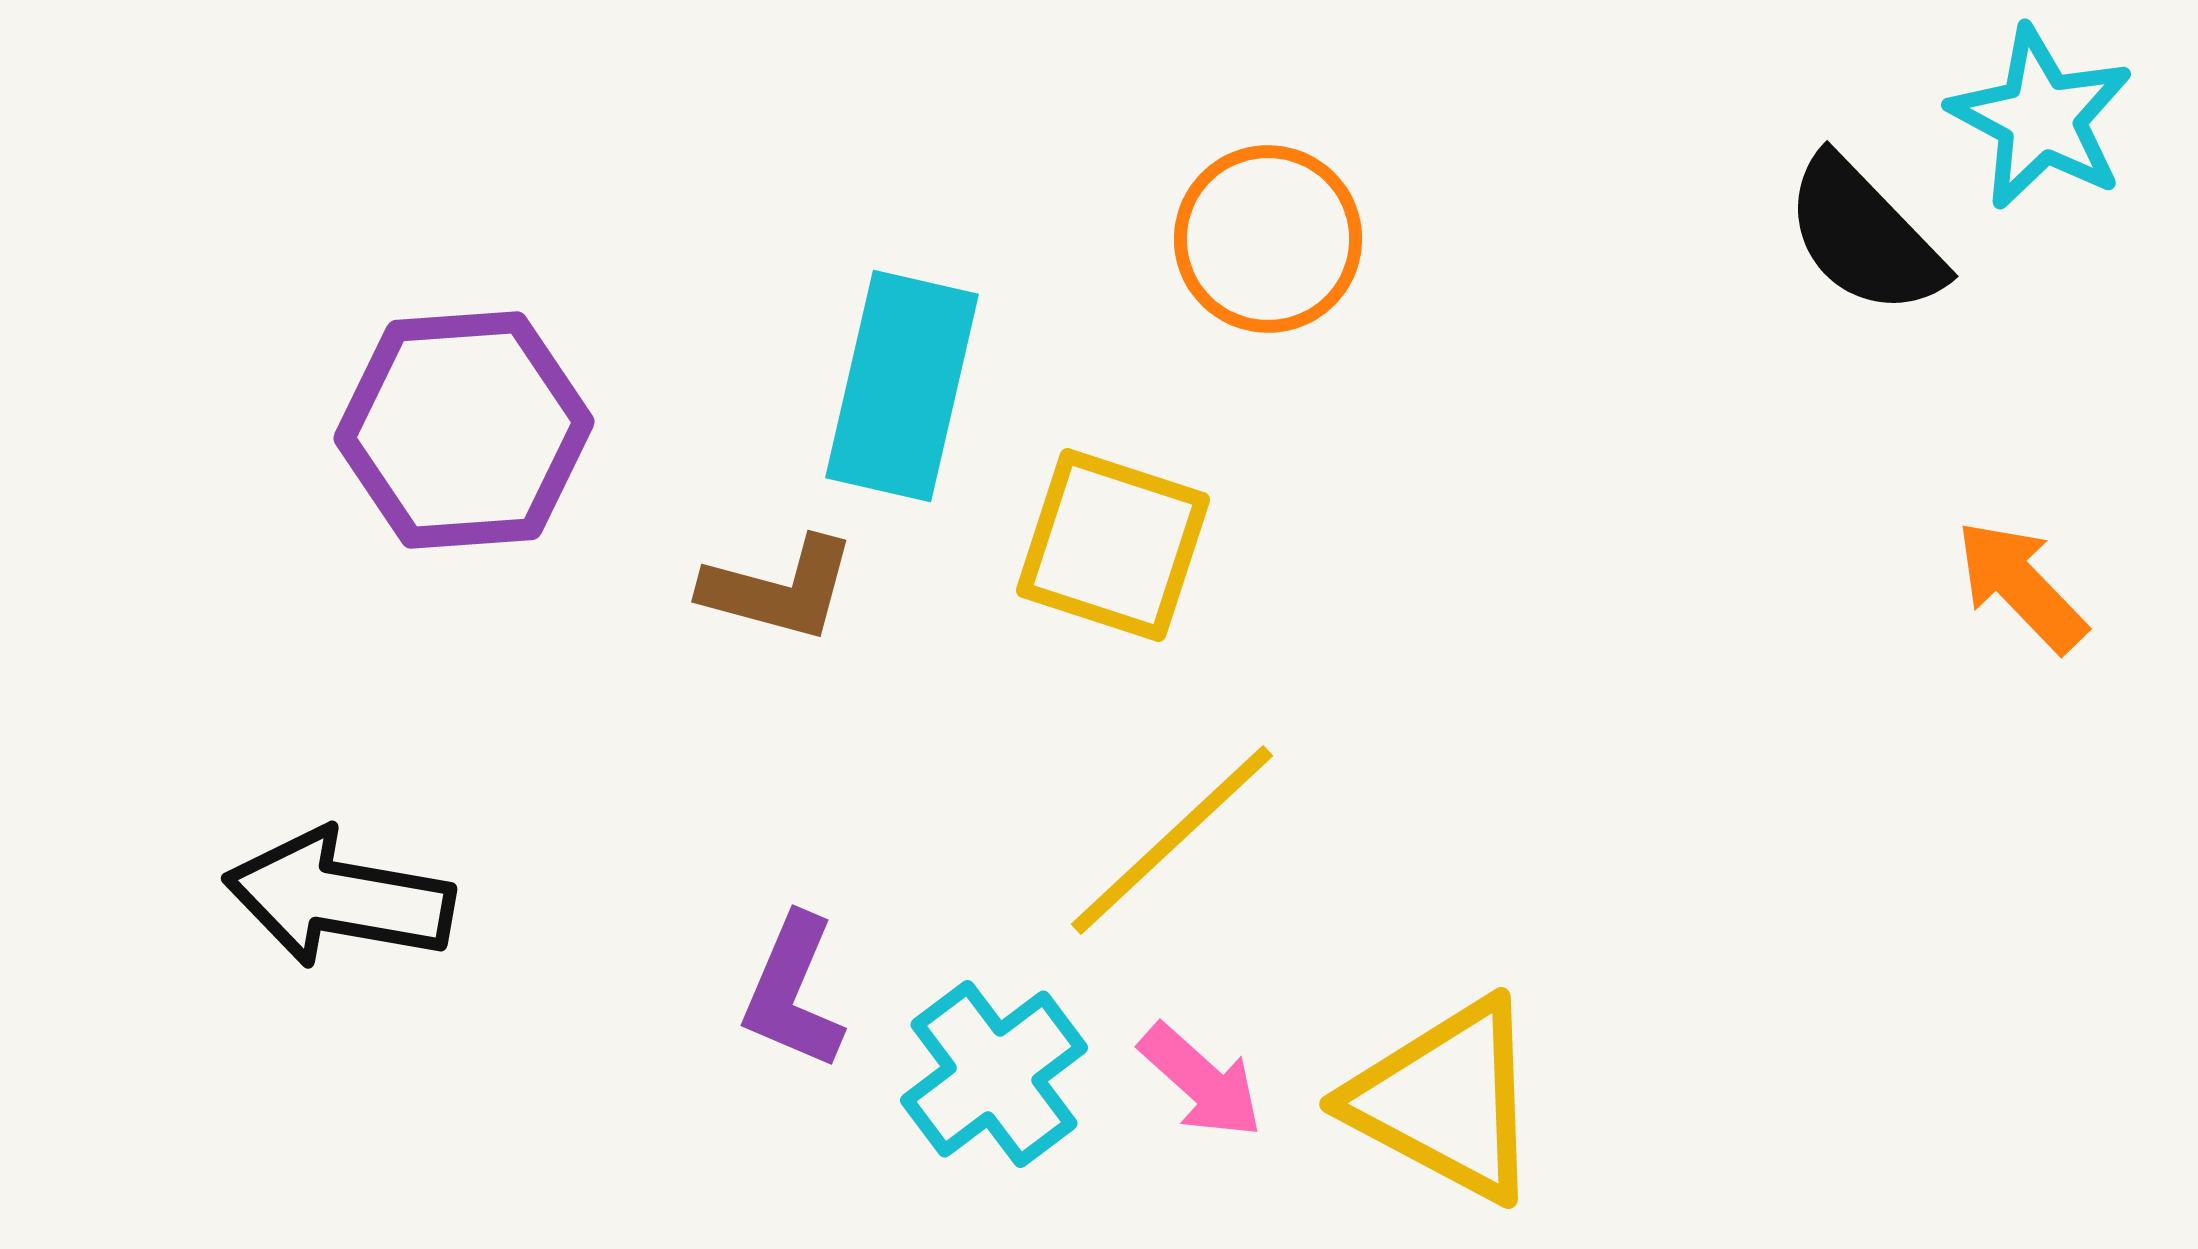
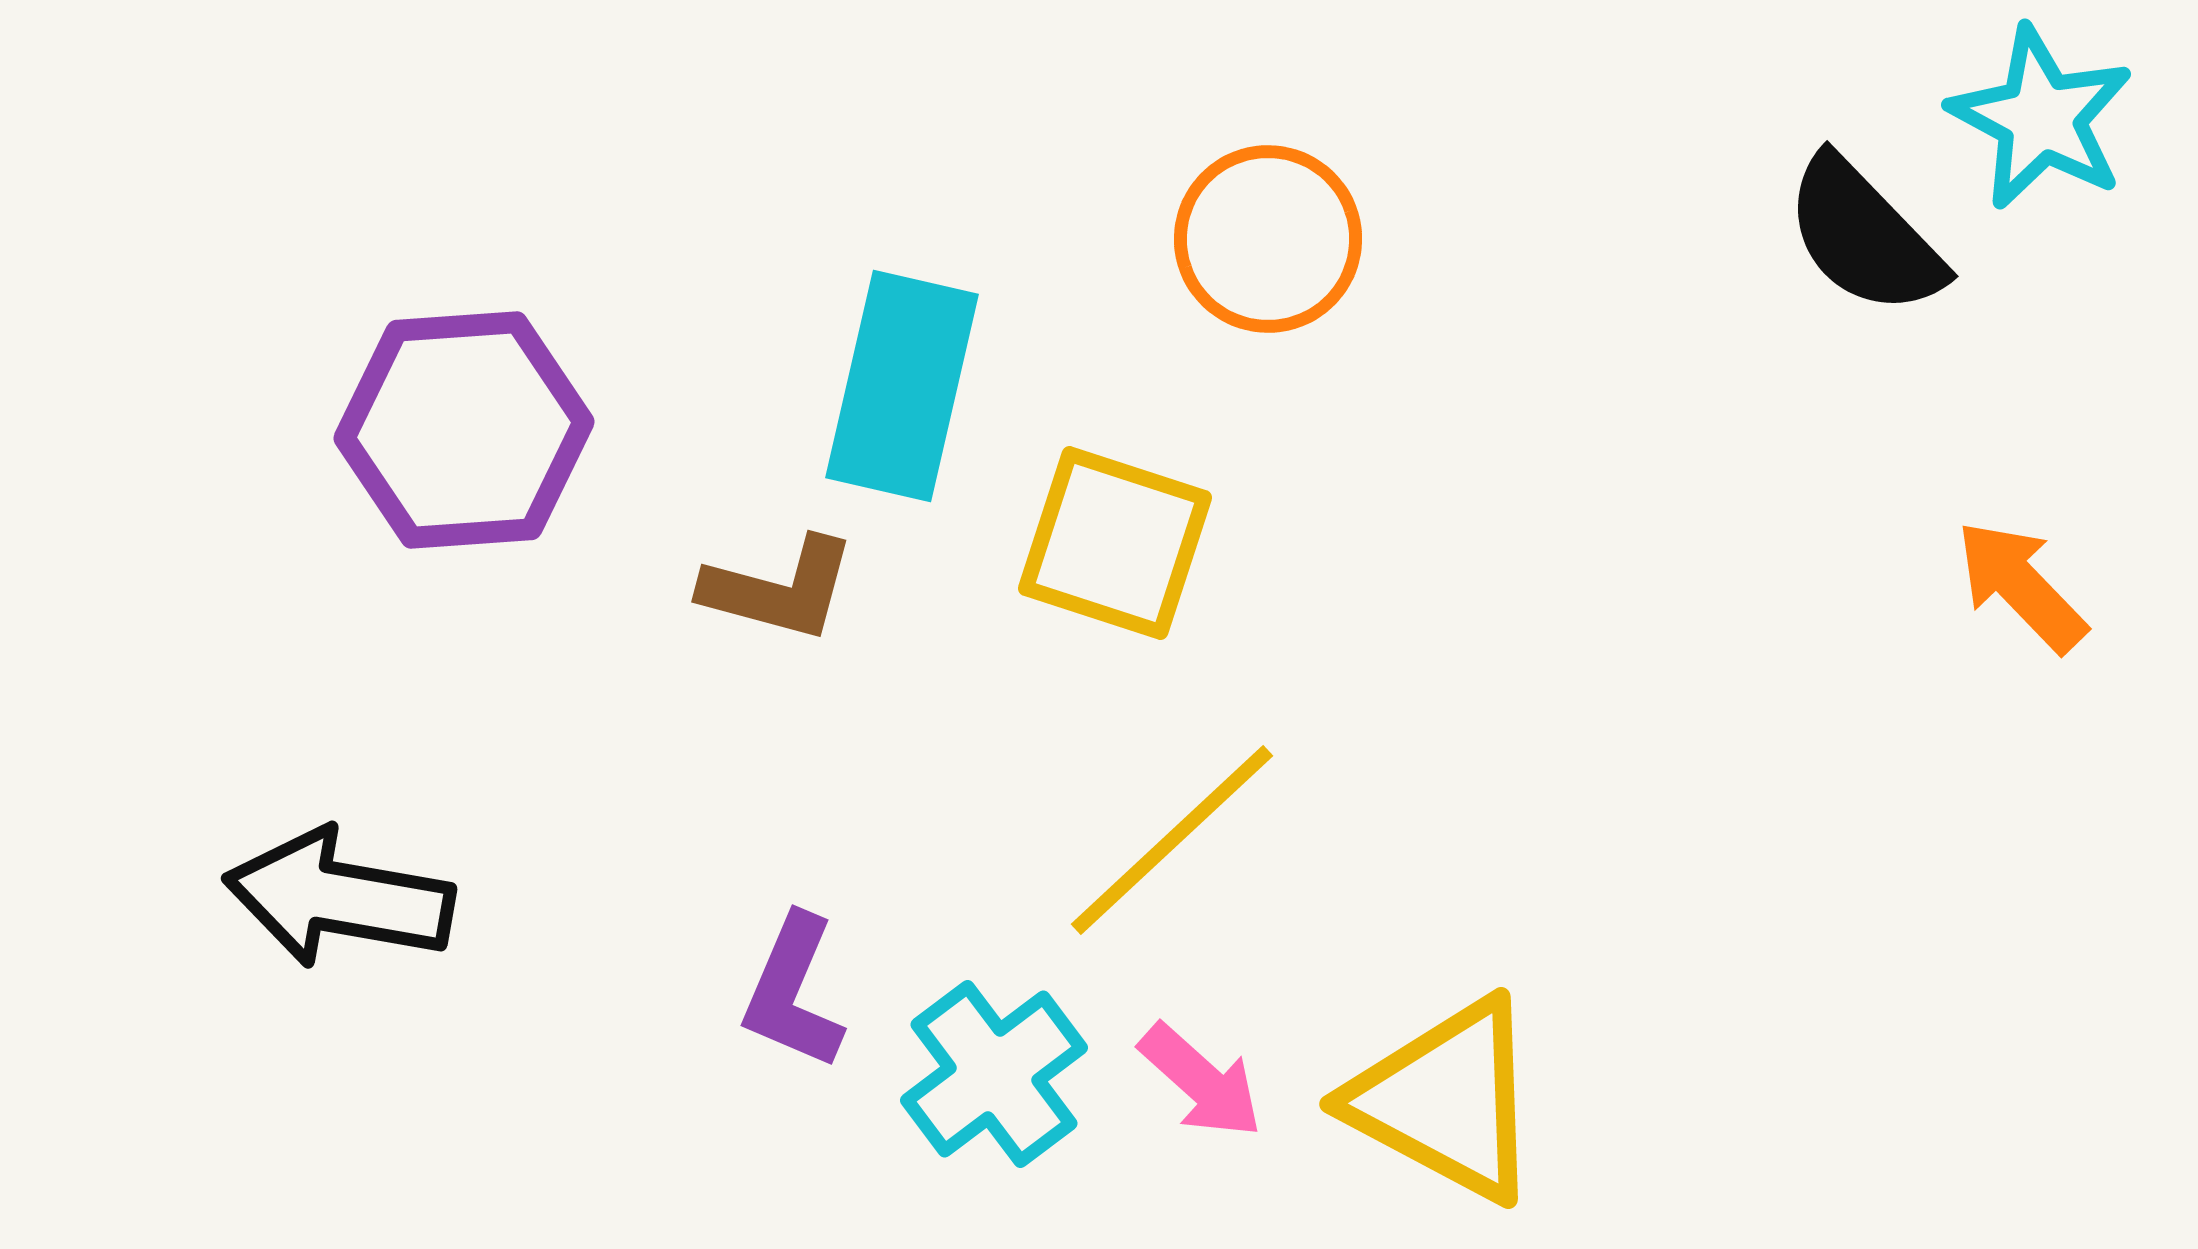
yellow square: moved 2 px right, 2 px up
